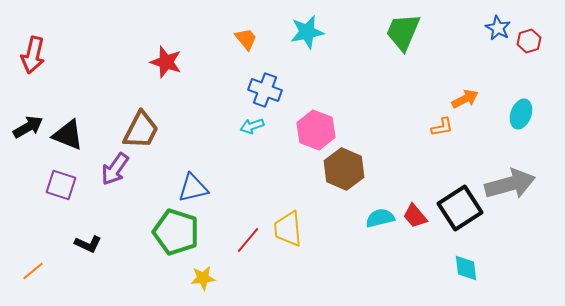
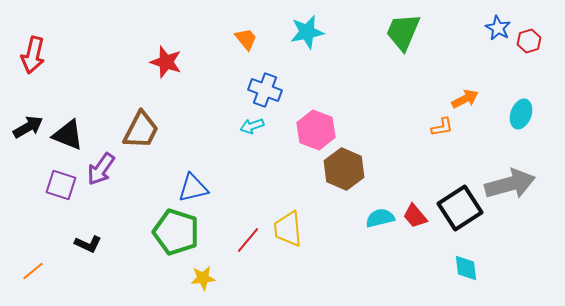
purple arrow: moved 14 px left
